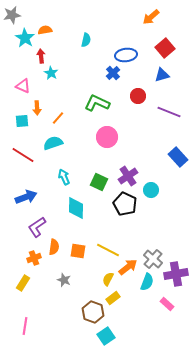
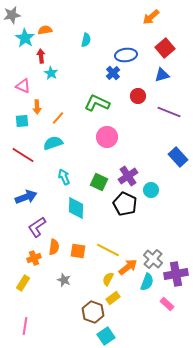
orange arrow at (37, 108): moved 1 px up
